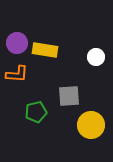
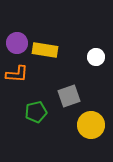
gray square: rotated 15 degrees counterclockwise
